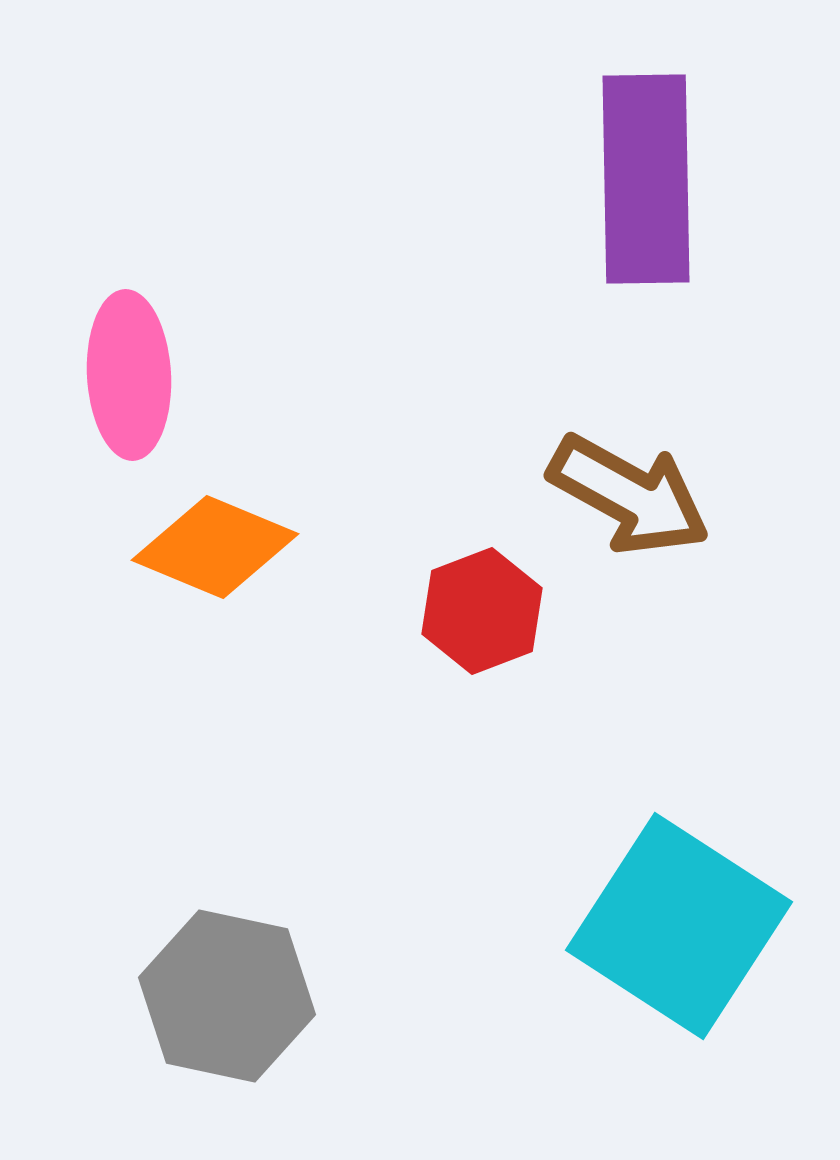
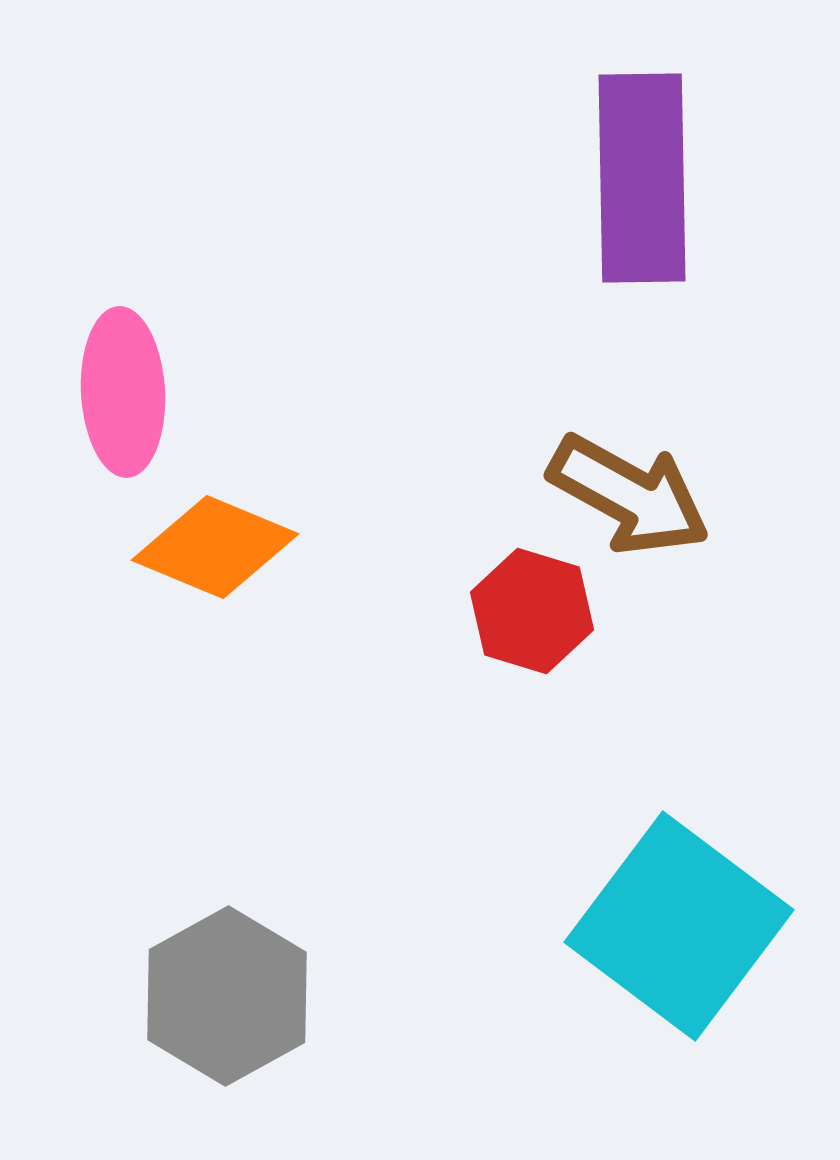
purple rectangle: moved 4 px left, 1 px up
pink ellipse: moved 6 px left, 17 px down
red hexagon: moved 50 px right; rotated 22 degrees counterclockwise
cyan square: rotated 4 degrees clockwise
gray hexagon: rotated 19 degrees clockwise
